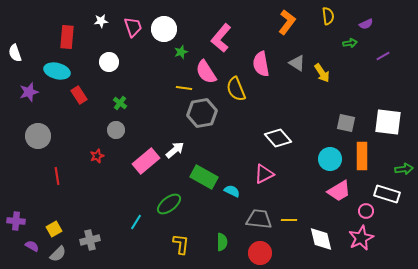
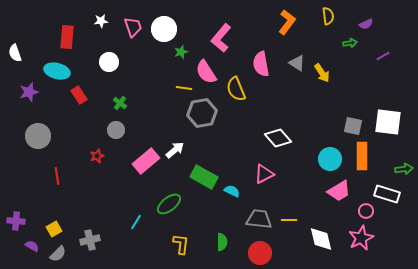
gray square at (346, 123): moved 7 px right, 3 px down
